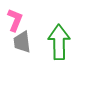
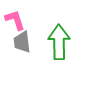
pink L-shape: rotated 40 degrees counterclockwise
